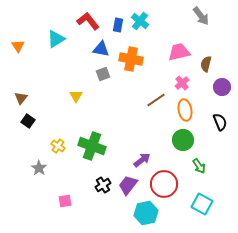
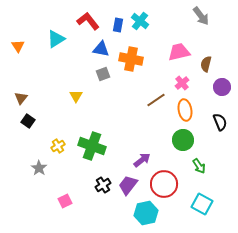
yellow cross: rotated 24 degrees clockwise
pink square: rotated 16 degrees counterclockwise
